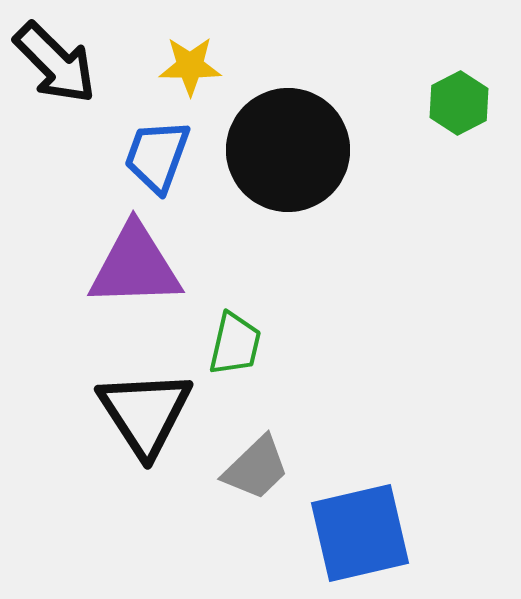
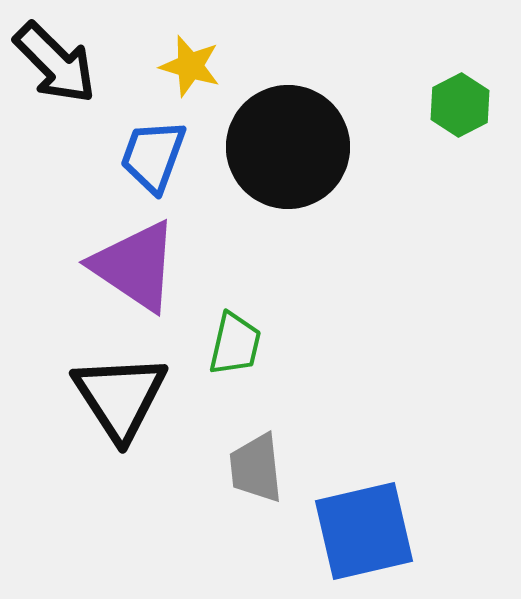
yellow star: rotated 16 degrees clockwise
green hexagon: moved 1 px right, 2 px down
black circle: moved 3 px up
blue trapezoid: moved 4 px left
purple triangle: rotated 36 degrees clockwise
black triangle: moved 25 px left, 16 px up
gray trapezoid: rotated 128 degrees clockwise
blue square: moved 4 px right, 2 px up
